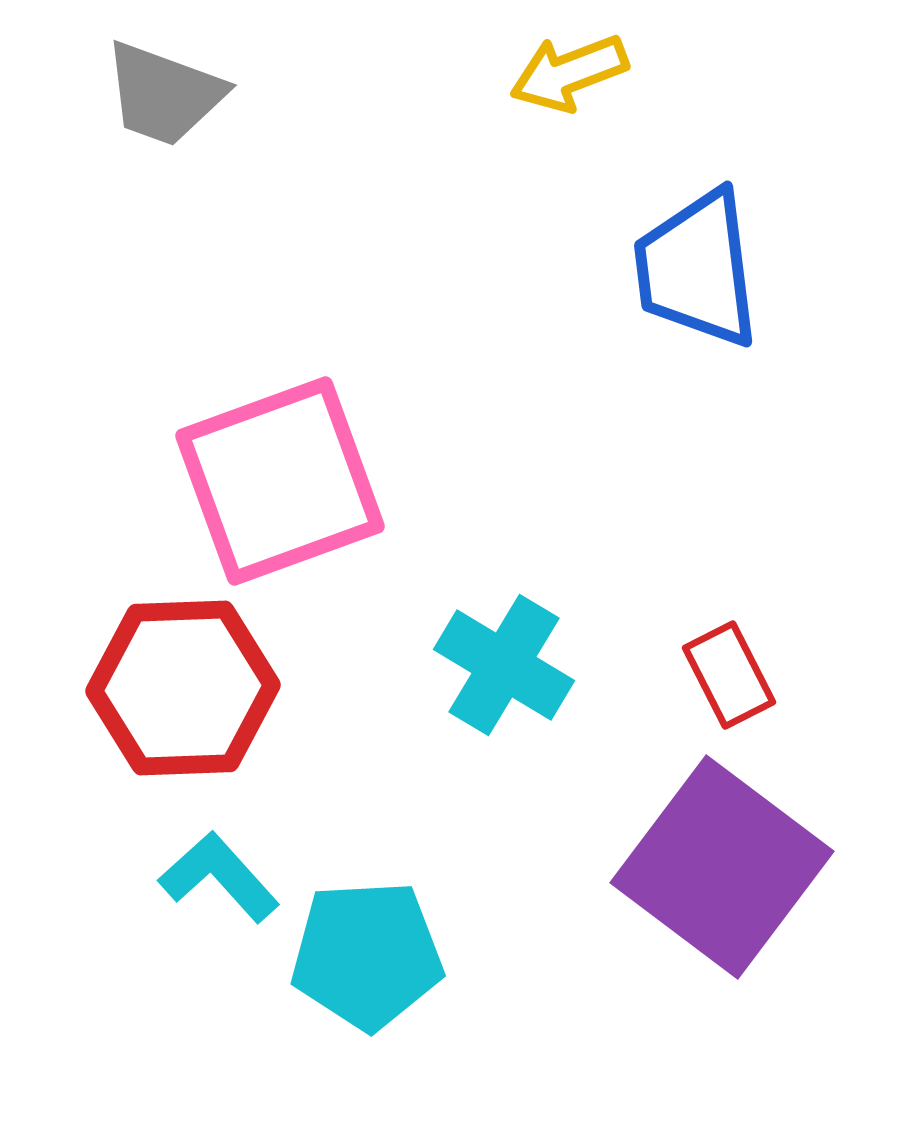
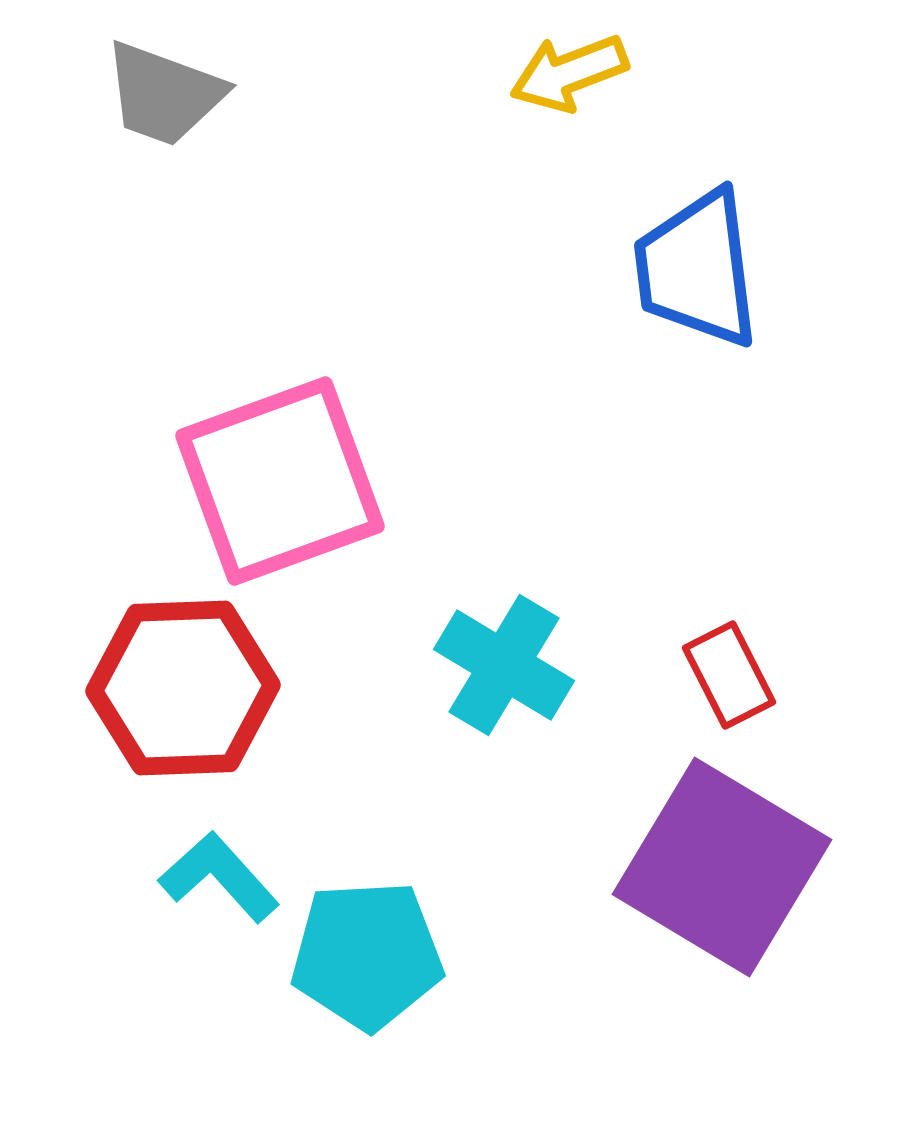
purple square: rotated 6 degrees counterclockwise
